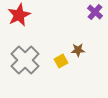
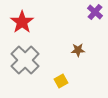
red star: moved 3 px right, 7 px down; rotated 10 degrees counterclockwise
yellow square: moved 20 px down
